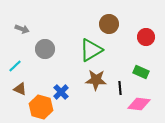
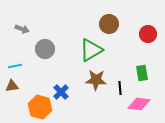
red circle: moved 2 px right, 3 px up
cyan line: rotated 32 degrees clockwise
green rectangle: moved 1 px right, 1 px down; rotated 56 degrees clockwise
brown triangle: moved 8 px left, 3 px up; rotated 32 degrees counterclockwise
orange hexagon: moved 1 px left
